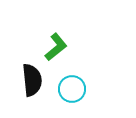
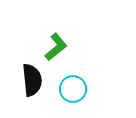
cyan circle: moved 1 px right
